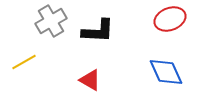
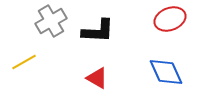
red triangle: moved 7 px right, 2 px up
